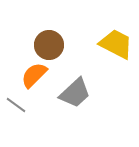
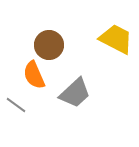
yellow trapezoid: moved 5 px up
orange semicircle: rotated 68 degrees counterclockwise
